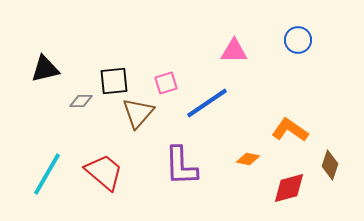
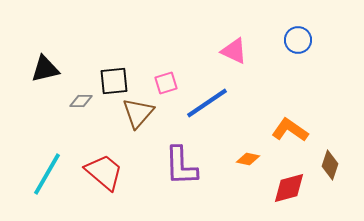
pink triangle: rotated 24 degrees clockwise
